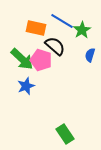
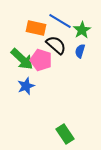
blue line: moved 2 px left
black semicircle: moved 1 px right, 1 px up
blue semicircle: moved 10 px left, 4 px up
